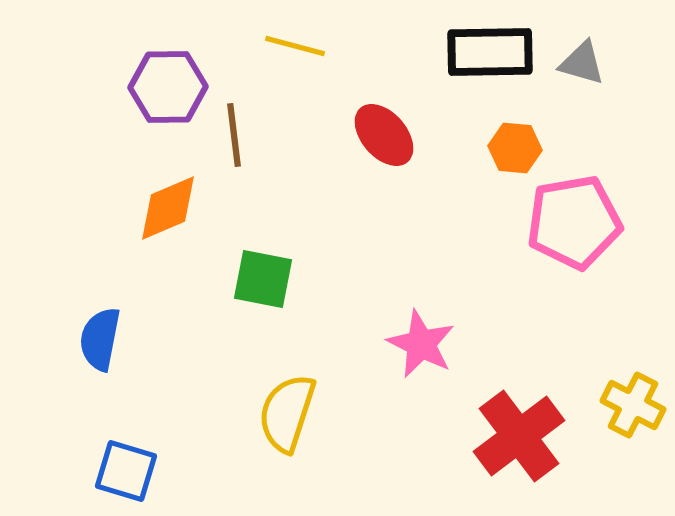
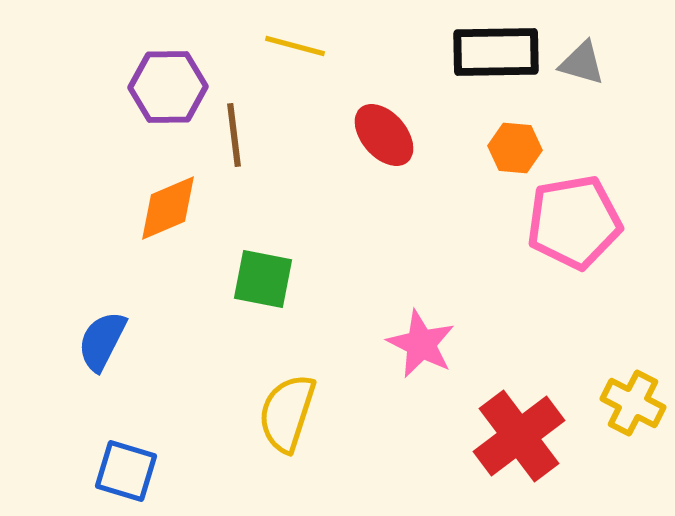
black rectangle: moved 6 px right
blue semicircle: moved 2 px right, 2 px down; rotated 16 degrees clockwise
yellow cross: moved 2 px up
